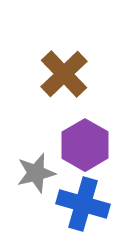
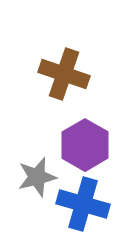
brown cross: rotated 27 degrees counterclockwise
gray star: moved 1 px right, 4 px down
